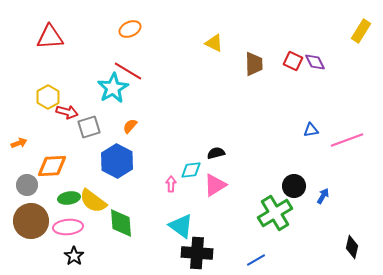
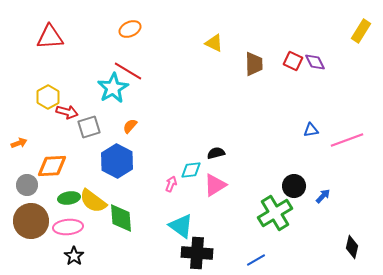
pink arrow: rotated 21 degrees clockwise
blue arrow: rotated 14 degrees clockwise
green diamond: moved 5 px up
